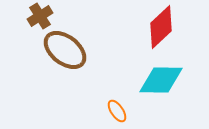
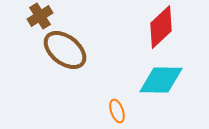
orange ellipse: rotated 15 degrees clockwise
